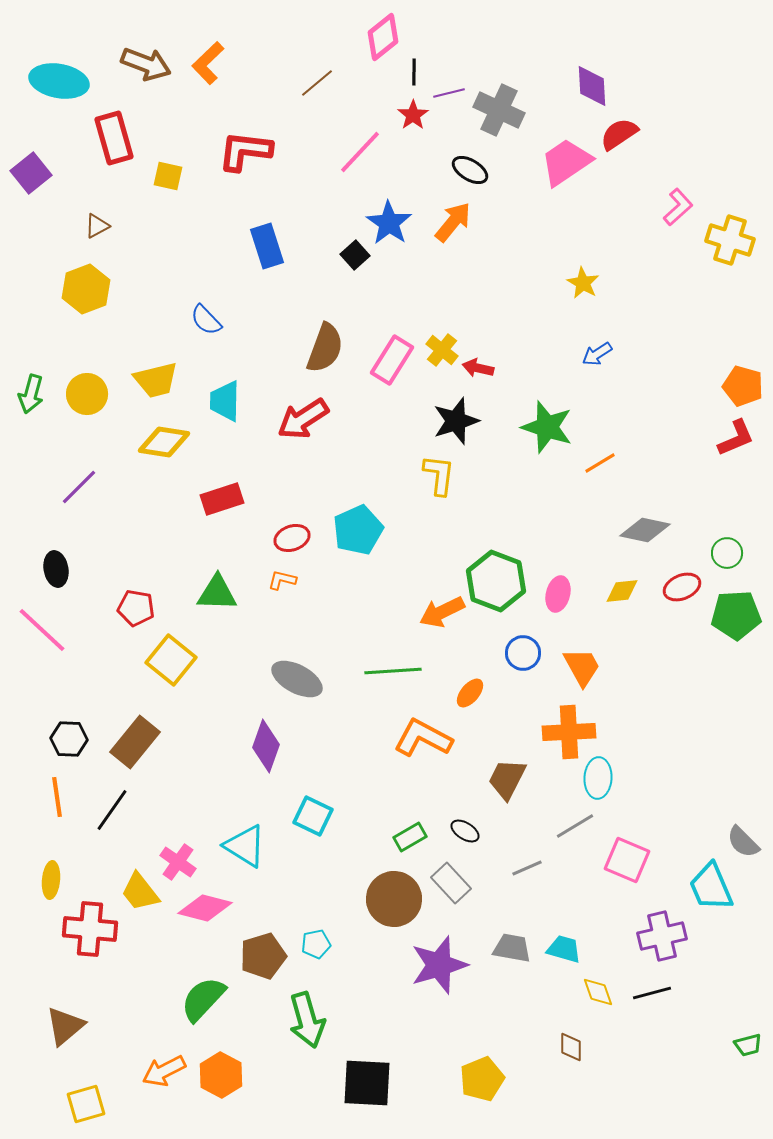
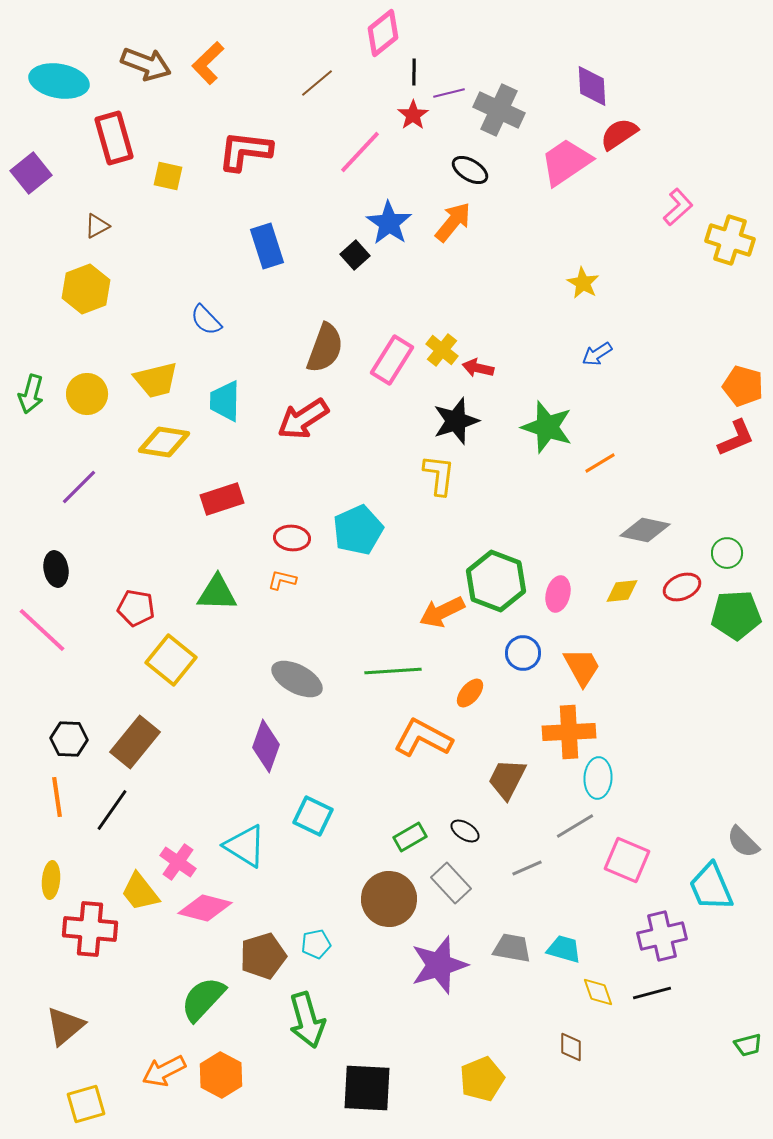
pink diamond at (383, 37): moved 4 px up
red ellipse at (292, 538): rotated 24 degrees clockwise
brown circle at (394, 899): moved 5 px left
black square at (367, 1083): moved 5 px down
